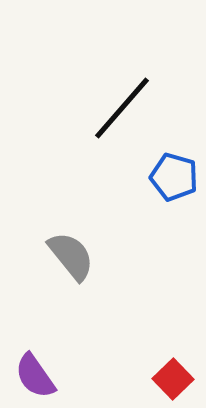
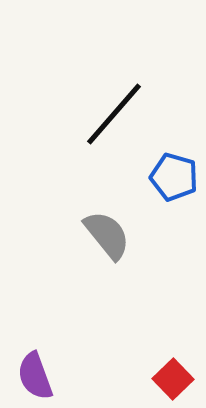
black line: moved 8 px left, 6 px down
gray semicircle: moved 36 px right, 21 px up
purple semicircle: rotated 15 degrees clockwise
